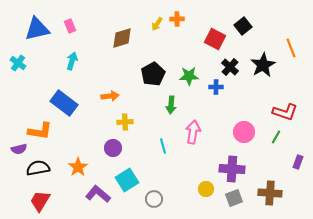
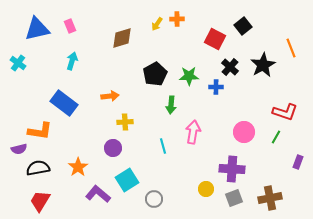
black pentagon: moved 2 px right
brown cross: moved 5 px down; rotated 15 degrees counterclockwise
